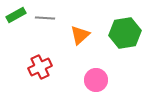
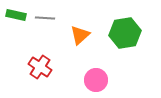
green rectangle: rotated 42 degrees clockwise
red cross: rotated 30 degrees counterclockwise
